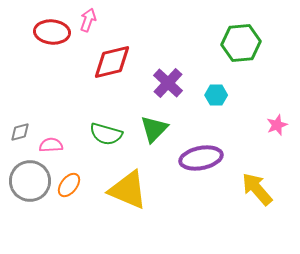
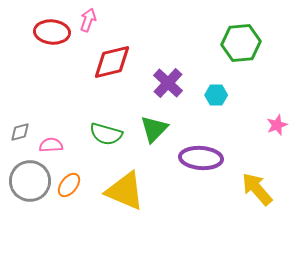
purple ellipse: rotated 15 degrees clockwise
yellow triangle: moved 3 px left, 1 px down
